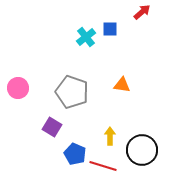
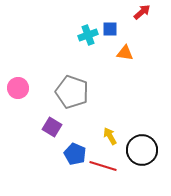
cyan cross: moved 2 px right, 2 px up; rotated 18 degrees clockwise
orange triangle: moved 3 px right, 32 px up
yellow arrow: rotated 30 degrees counterclockwise
